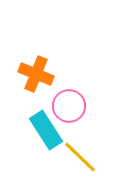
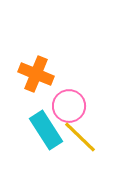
yellow line: moved 20 px up
